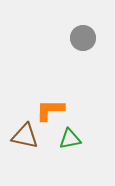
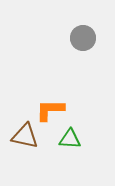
green triangle: rotated 15 degrees clockwise
